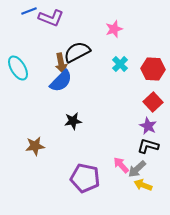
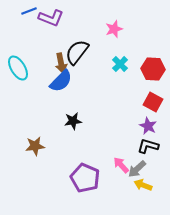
black semicircle: rotated 24 degrees counterclockwise
red square: rotated 18 degrees counterclockwise
purple pentagon: rotated 12 degrees clockwise
